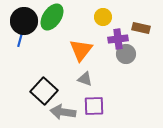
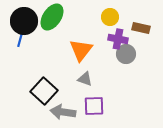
yellow circle: moved 7 px right
purple cross: rotated 18 degrees clockwise
